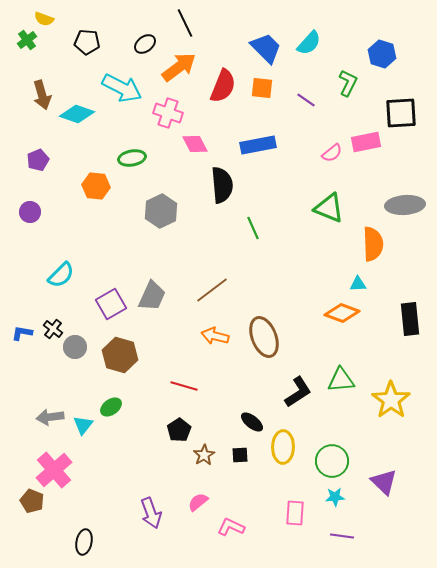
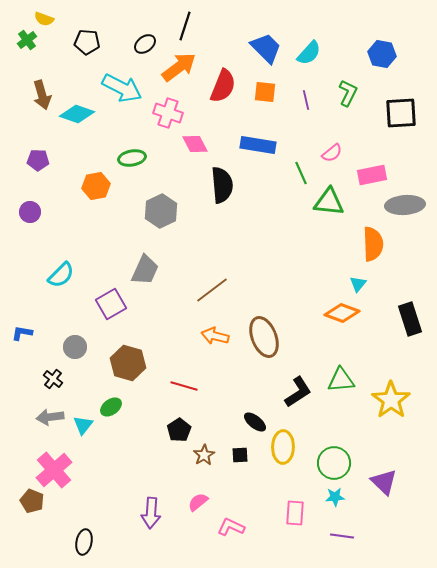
black line at (185, 23): moved 3 px down; rotated 44 degrees clockwise
cyan semicircle at (309, 43): moved 10 px down
blue hexagon at (382, 54): rotated 8 degrees counterclockwise
green L-shape at (348, 83): moved 10 px down
orange square at (262, 88): moved 3 px right, 4 px down
purple line at (306, 100): rotated 42 degrees clockwise
pink rectangle at (366, 142): moved 6 px right, 33 px down
blue rectangle at (258, 145): rotated 20 degrees clockwise
purple pentagon at (38, 160): rotated 25 degrees clockwise
orange hexagon at (96, 186): rotated 16 degrees counterclockwise
green triangle at (329, 208): moved 6 px up; rotated 16 degrees counterclockwise
green line at (253, 228): moved 48 px right, 55 px up
cyan triangle at (358, 284): rotated 48 degrees counterclockwise
gray trapezoid at (152, 296): moved 7 px left, 26 px up
black rectangle at (410, 319): rotated 12 degrees counterclockwise
black cross at (53, 329): moved 50 px down
brown hexagon at (120, 355): moved 8 px right, 8 px down
black ellipse at (252, 422): moved 3 px right
green circle at (332, 461): moved 2 px right, 2 px down
purple arrow at (151, 513): rotated 24 degrees clockwise
